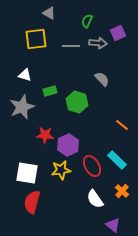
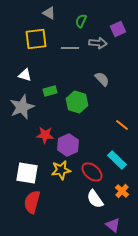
green semicircle: moved 6 px left
purple square: moved 4 px up
gray line: moved 1 px left, 2 px down
red ellipse: moved 6 px down; rotated 20 degrees counterclockwise
